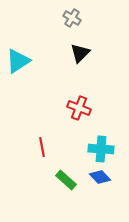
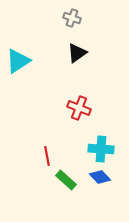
gray cross: rotated 12 degrees counterclockwise
black triangle: moved 3 px left; rotated 10 degrees clockwise
red line: moved 5 px right, 9 px down
